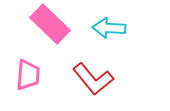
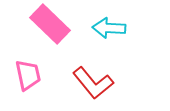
pink trapezoid: rotated 16 degrees counterclockwise
red L-shape: moved 4 px down
